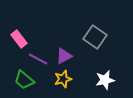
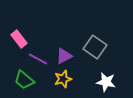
gray square: moved 10 px down
white star: moved 1 px right, 2 px down; rotated 24 degrees clockwise
